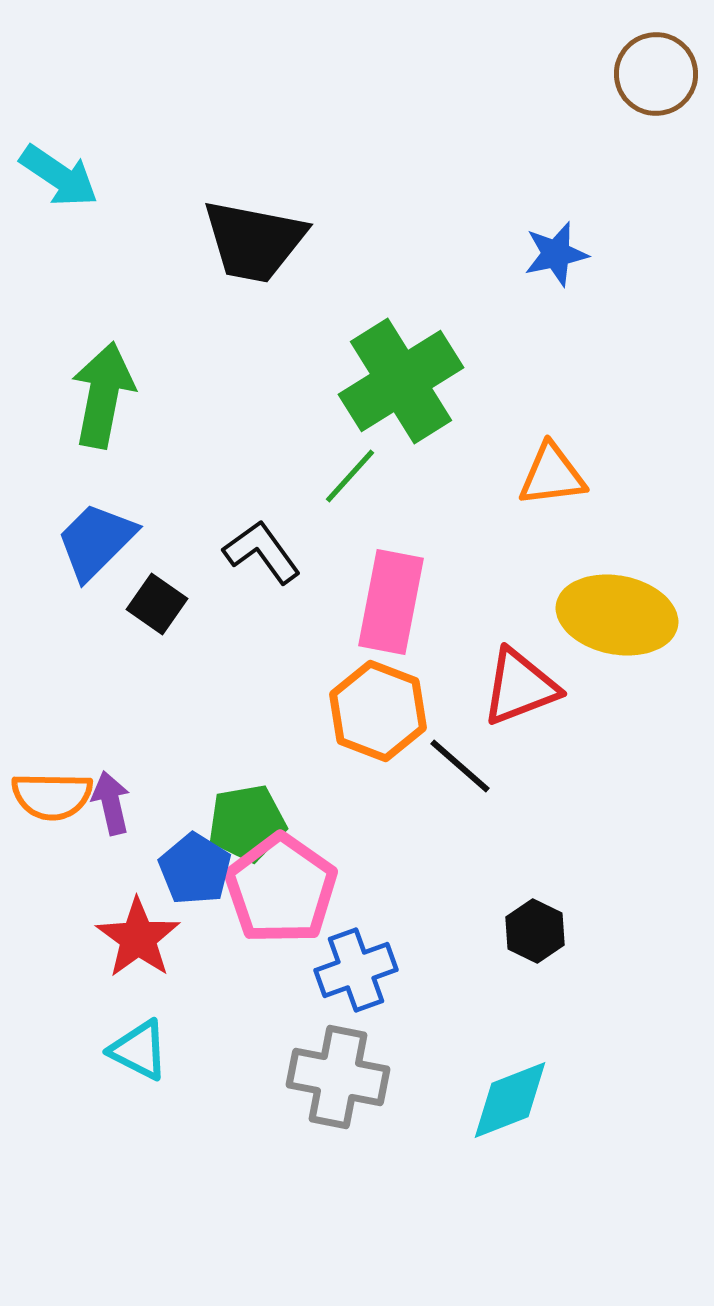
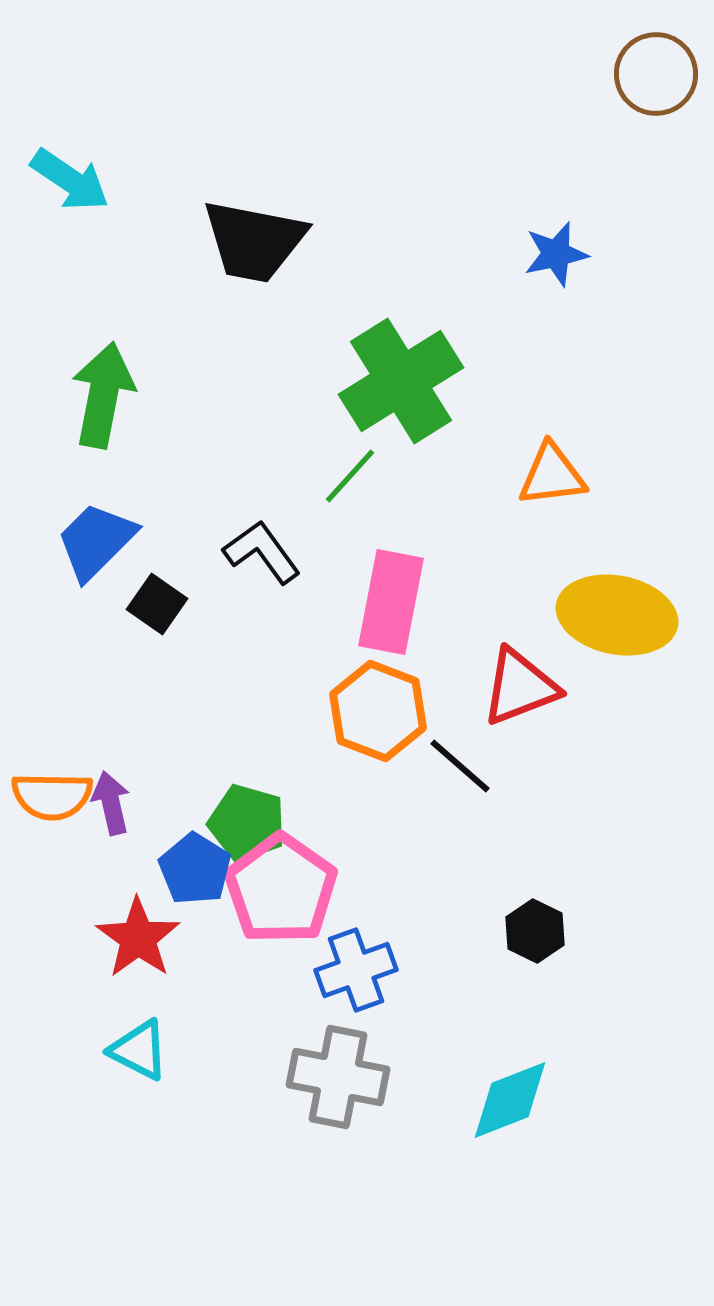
cyan arrow: moved 11 px right, 4 px down
green pentagon: rotated 26 degrees clockwise
